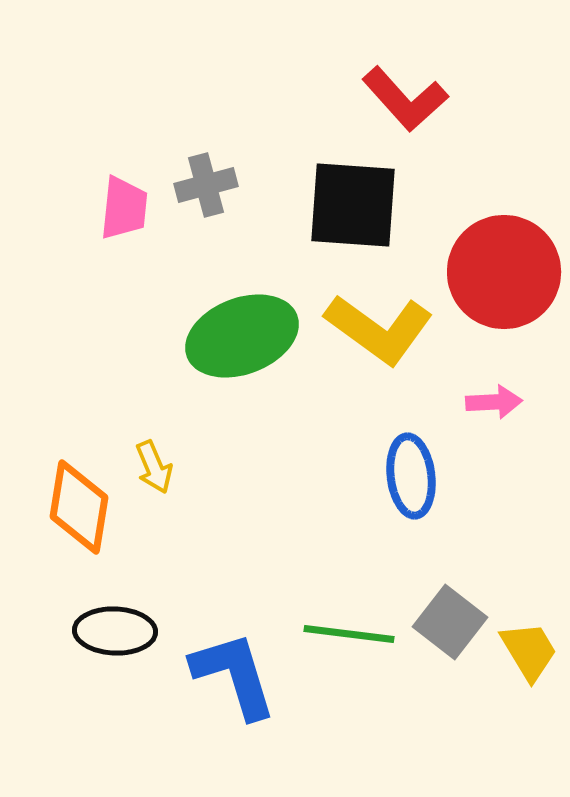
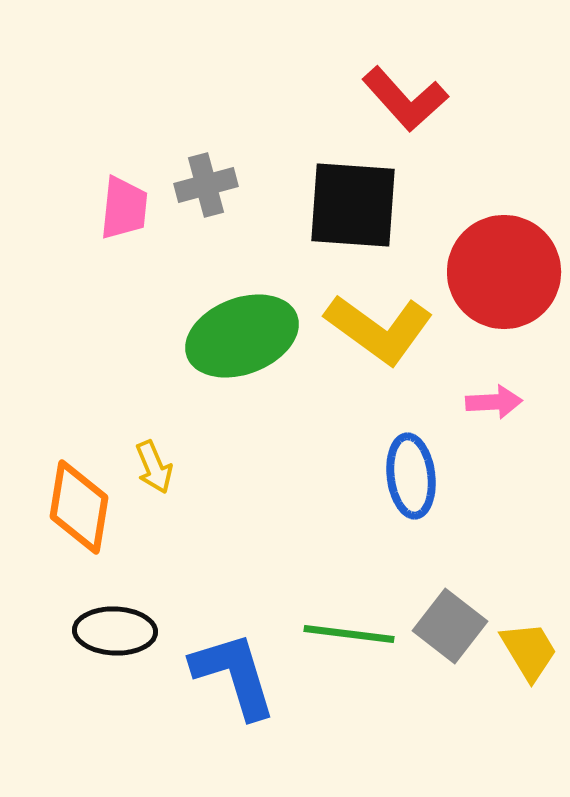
gray square: moved 4 px down
